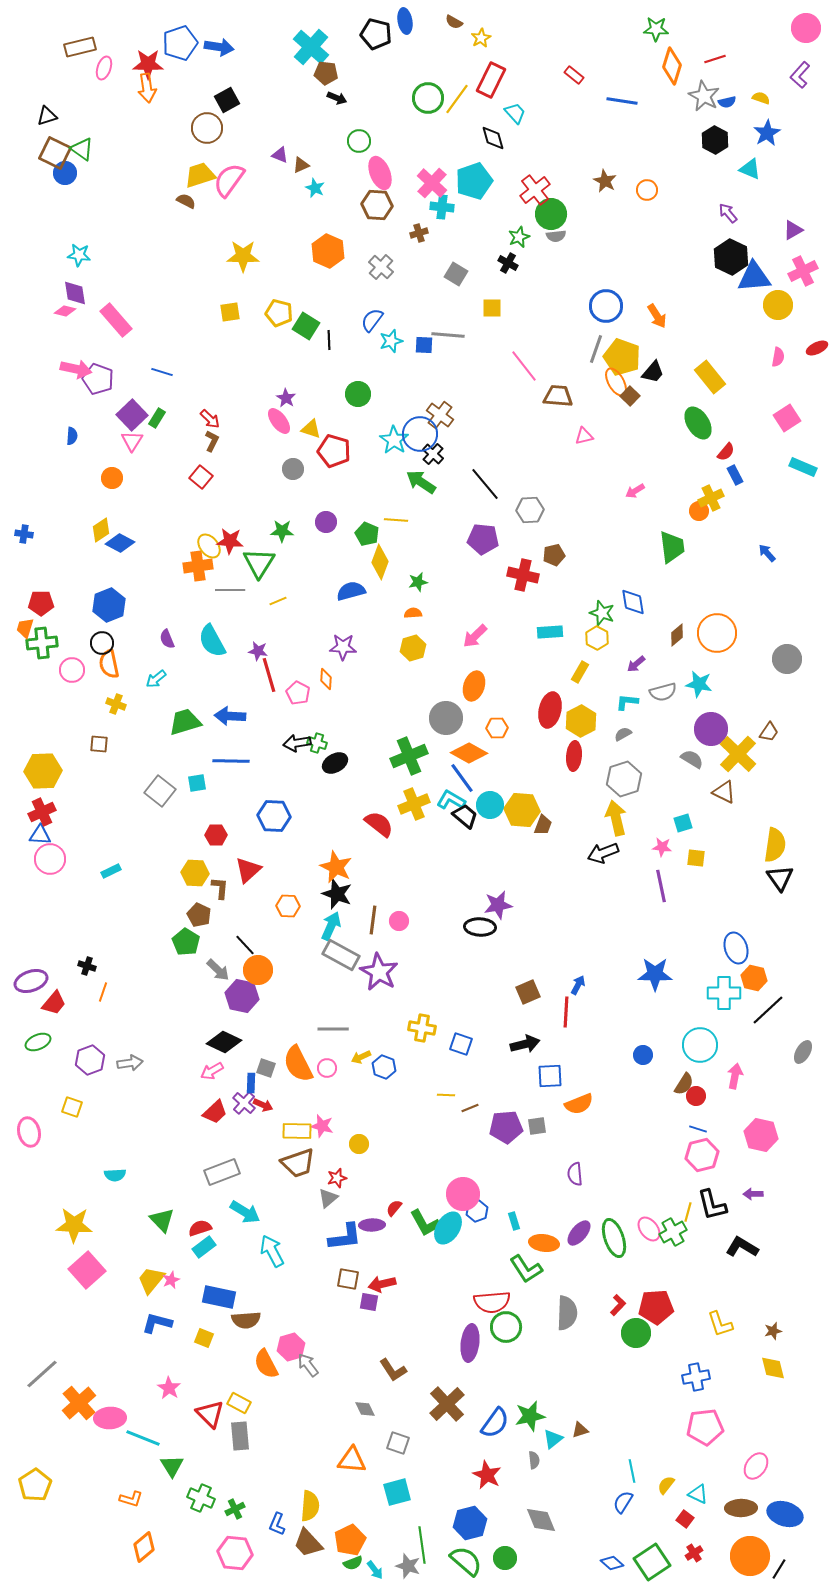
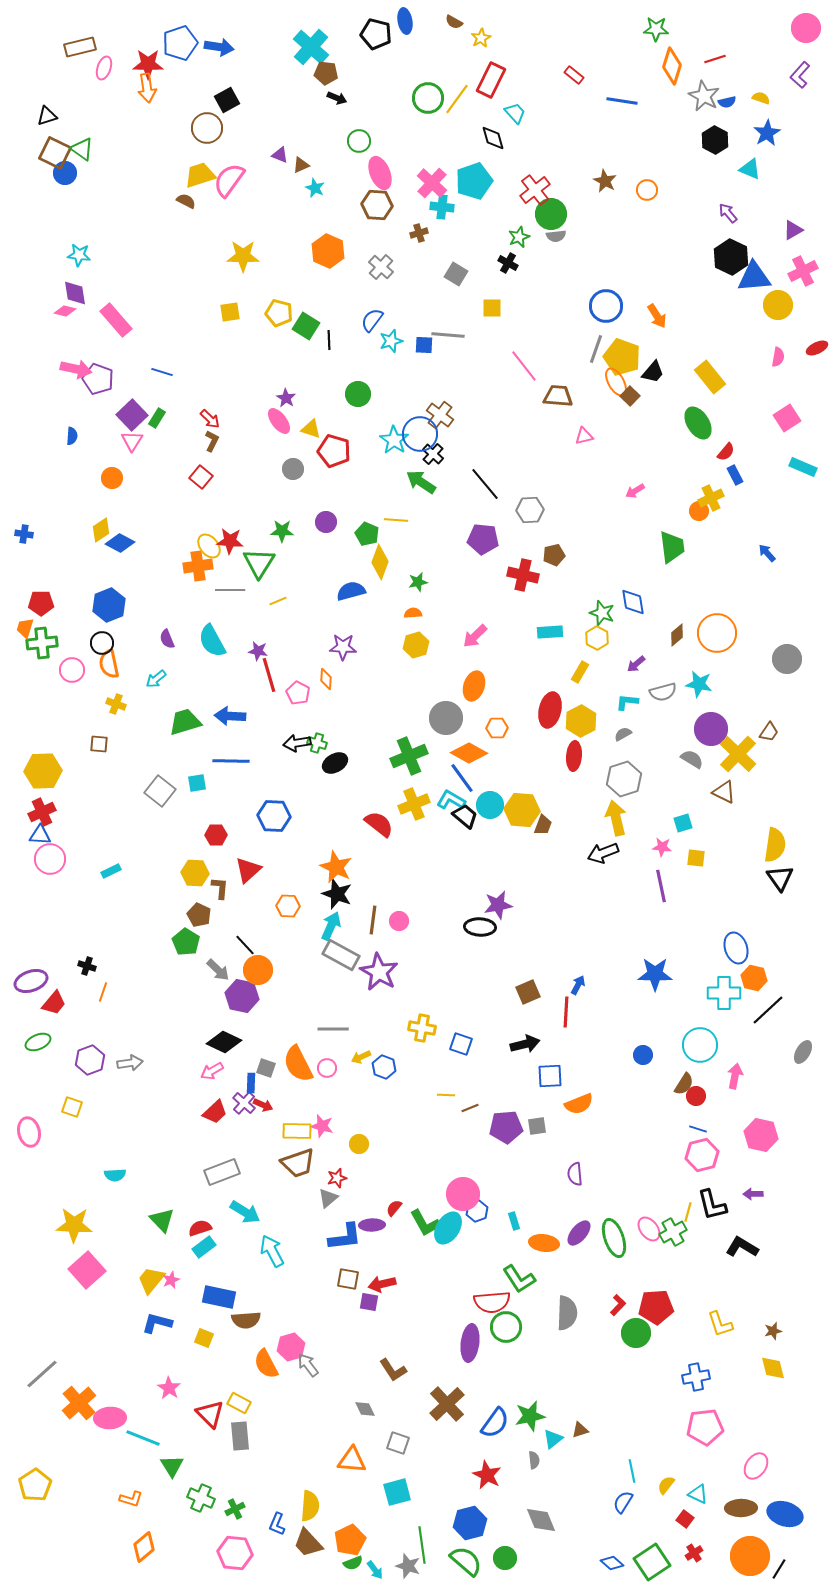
yellow hexagon at (413, 648): moved 3 px right, 3 px up
green L-shape at (526, 1269): moved 7 px left, 10 px down
